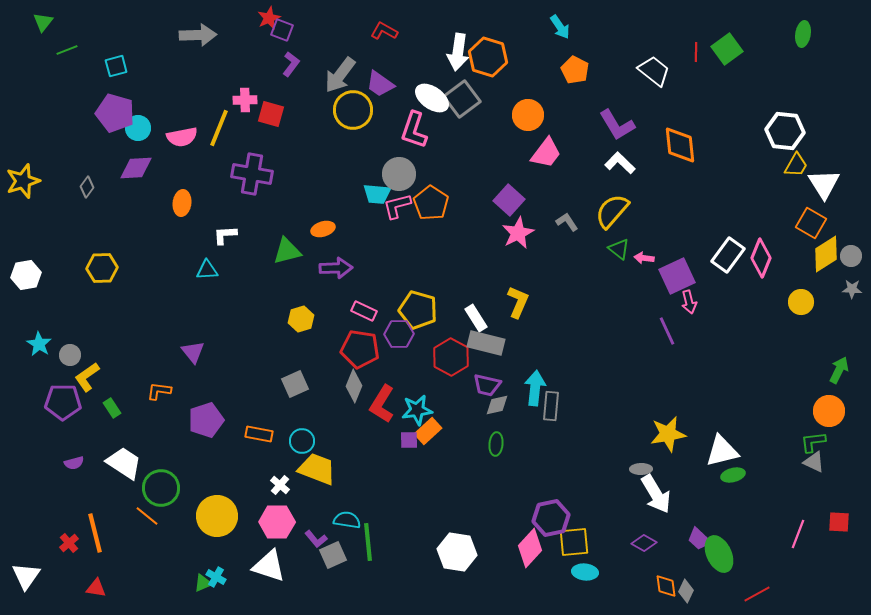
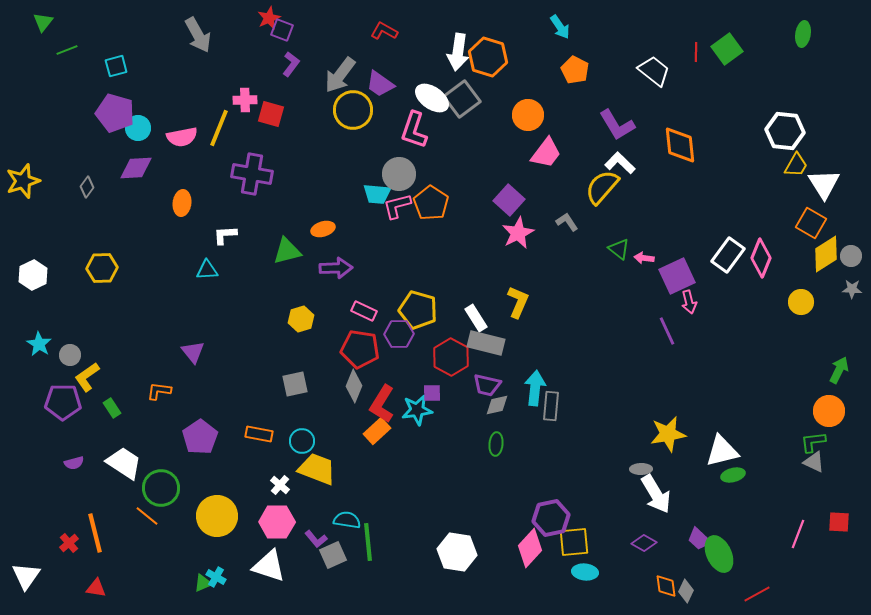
gray arrow at (198, 35): rotated 63 degrees clockwise
yellow semicircle at (612, 211): moved 10 px left, 24 px up
white hexagon at (26, 275): moved 7 px right; rotated 16 degrees counterclockwise
gray square at (295, 384): rotated 12 degrees clockwise
purple pentagon at (206, 420): moved 6 px left, 17 px down; rotated 16 degrees counterclockwise
orange rectangle at (428, 431): moved 51 px left
purple square at (409, 440): moved 23 px right, 47 px up
